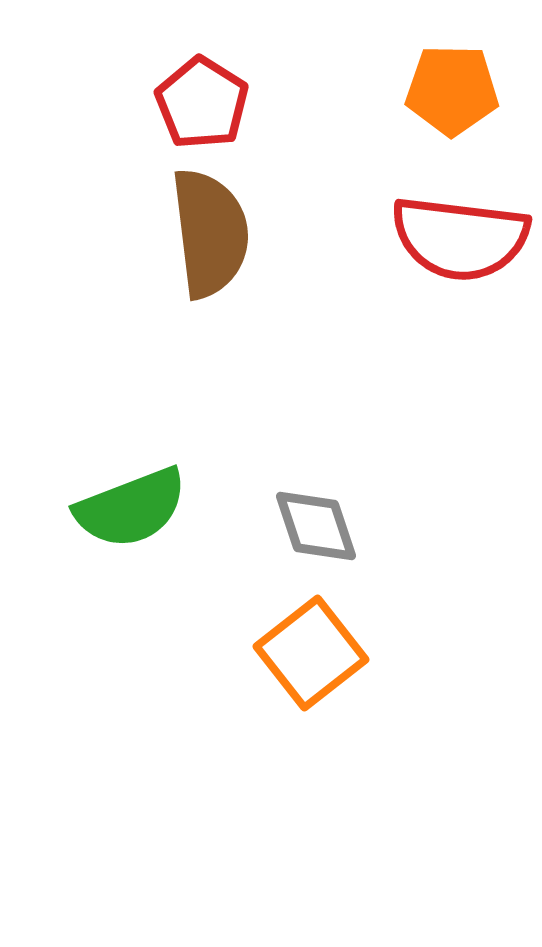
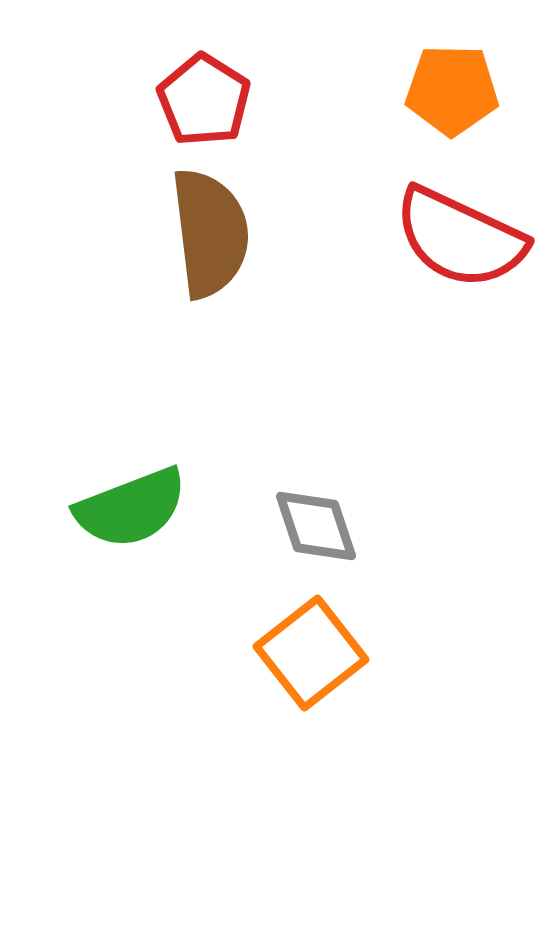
red pentagon: moved 2 px right, 3 px up
red semicircle: rotated 18 degrees clockwise
